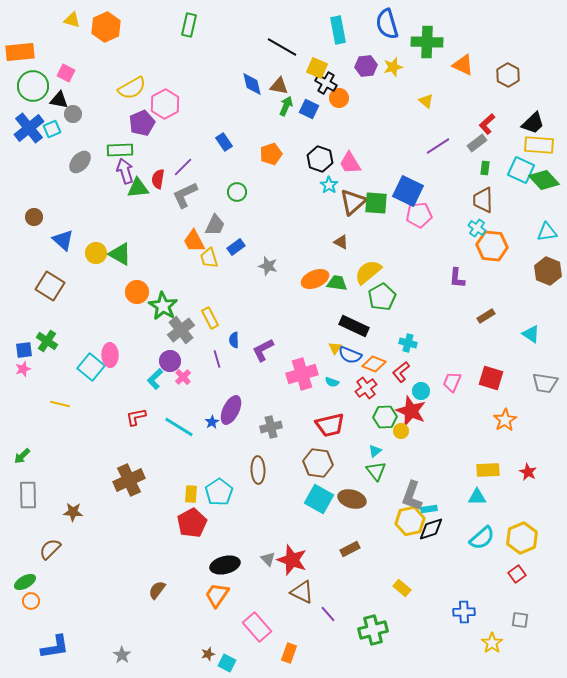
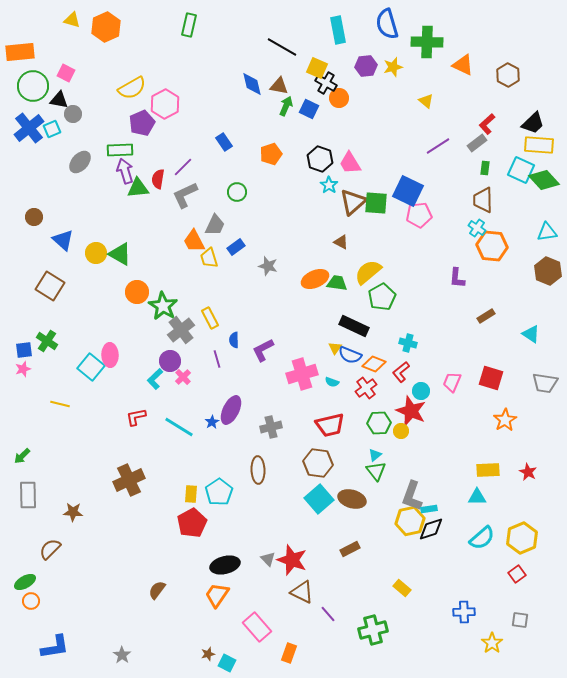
green hexagon at (385, 417): moved 6 px left, 6 px down
cyan triangle at (375, 451): moved 4 px down
cyan square at (319, 499): rotated 20 degrees clockwise
